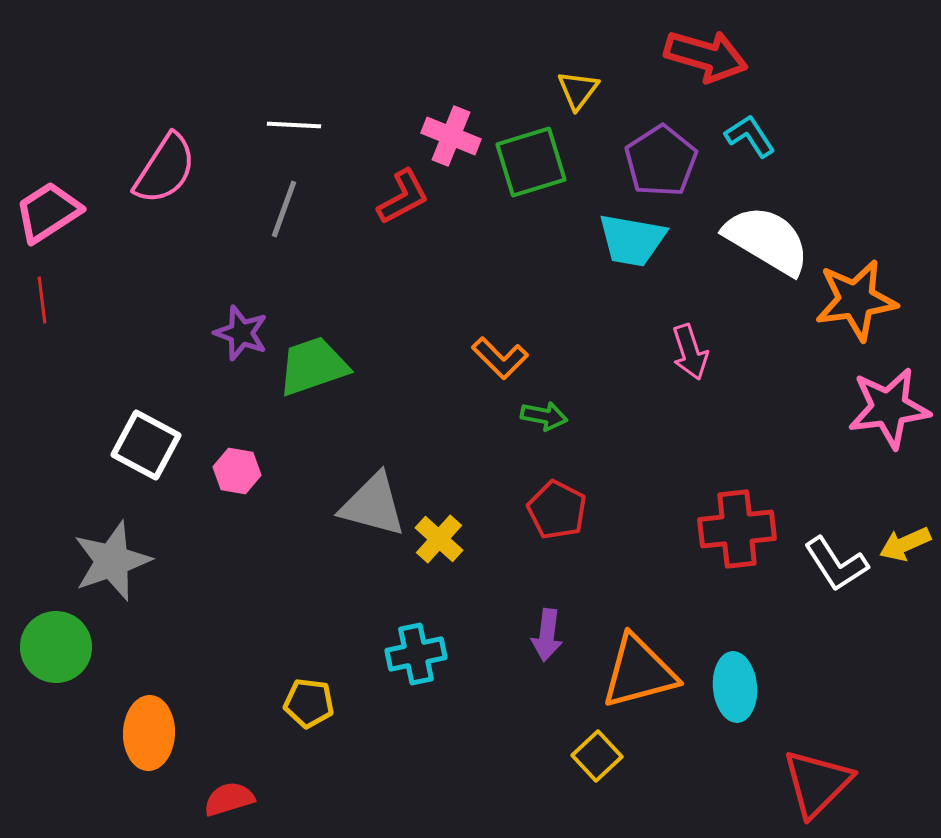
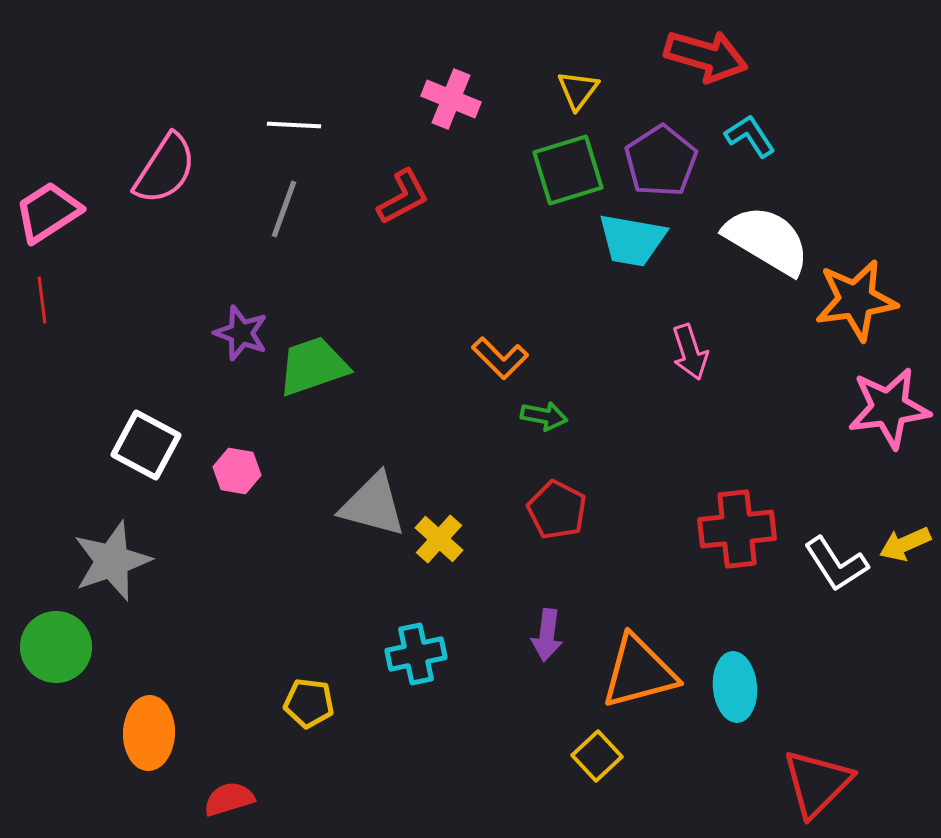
pink cross: moved 37 px up
green square: moved 37 px right, 8 px down
